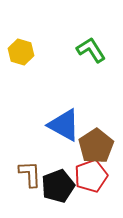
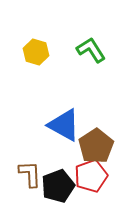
yellow hexagon: moved 15 px right
